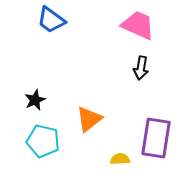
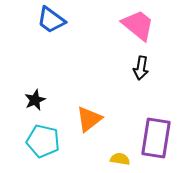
pink trapezoid: rotated 15 degrees clockwise
yellow semicircle: rotated 12 degrees clockwise
